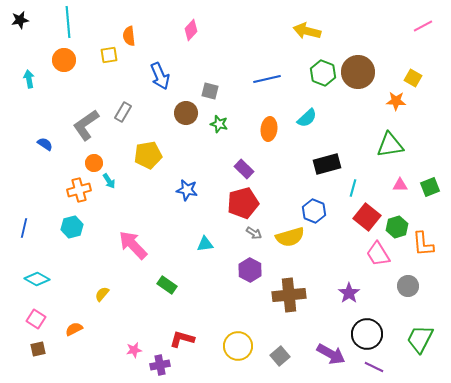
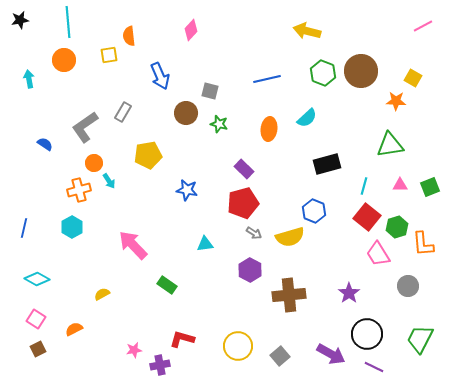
brown circle at (358, 72): moved 3 px right, 1 px up
gray L-shape at (86, 125): moved 1 px left, 2 px down
cyan line at (353, 188): moved 11 px right, 2 px up
cyan hexagon at (72, 227): rotated 15 degrees counterclockwise
yellow semicircle at (102, 294): rotated 21 degrees clockwise
brown square at (38, 349): rotated 14 degrees counterclockwise
